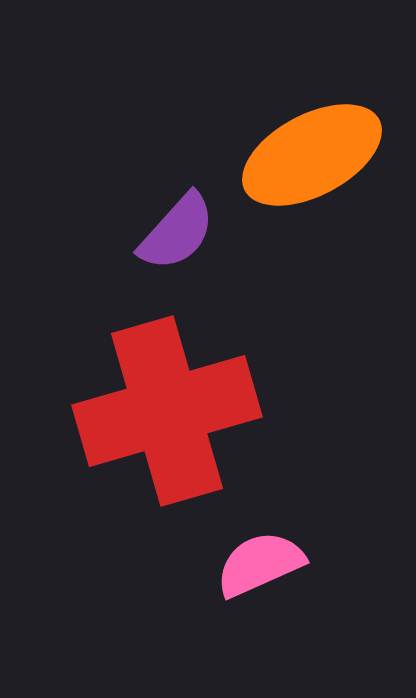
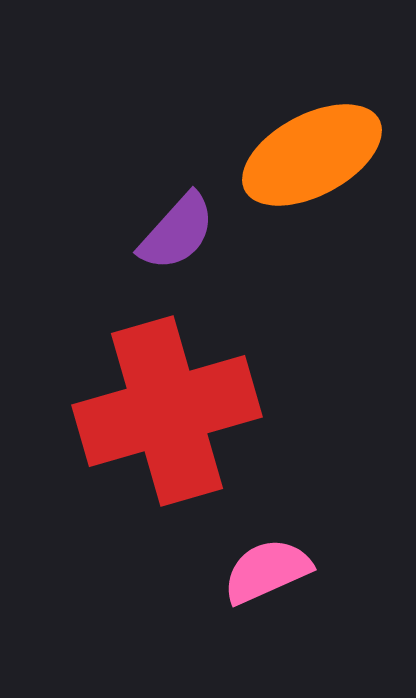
pink semicircle: moved 7 px right, 7 px down
